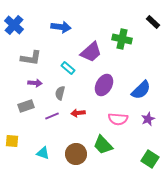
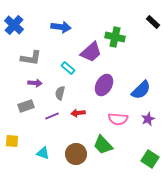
green cross: moved 7 px left, 2 px up
